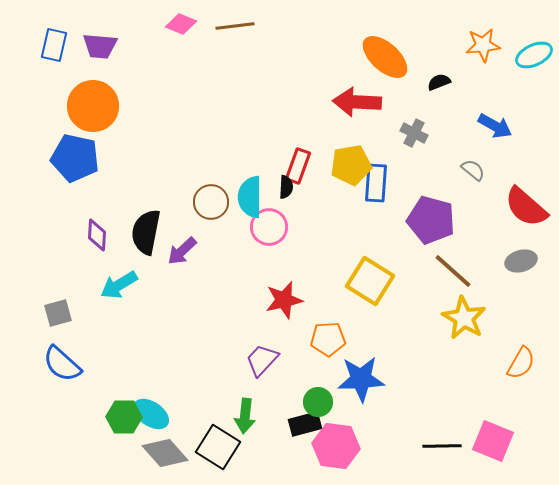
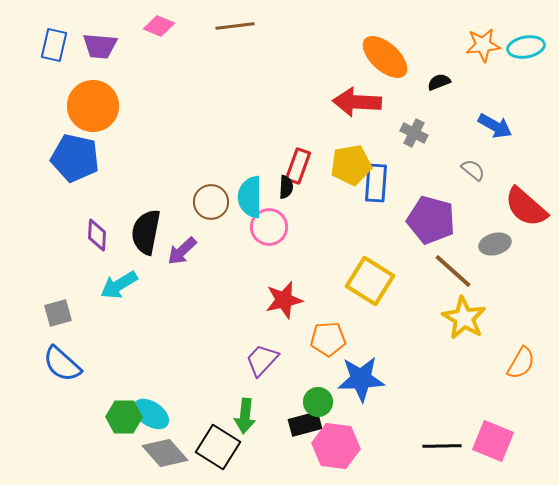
pink diamond at (181, 24): moved 22 px left, 2 px down
cyan ellipse at (534, 55): moved 8 px left, 8 px up; rotated 15 degrees clockwise
gray ellipse at (521, 261): moved 26 px left, 17 px up
